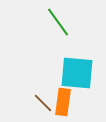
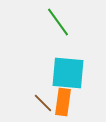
cyan square: moved 9 px left
